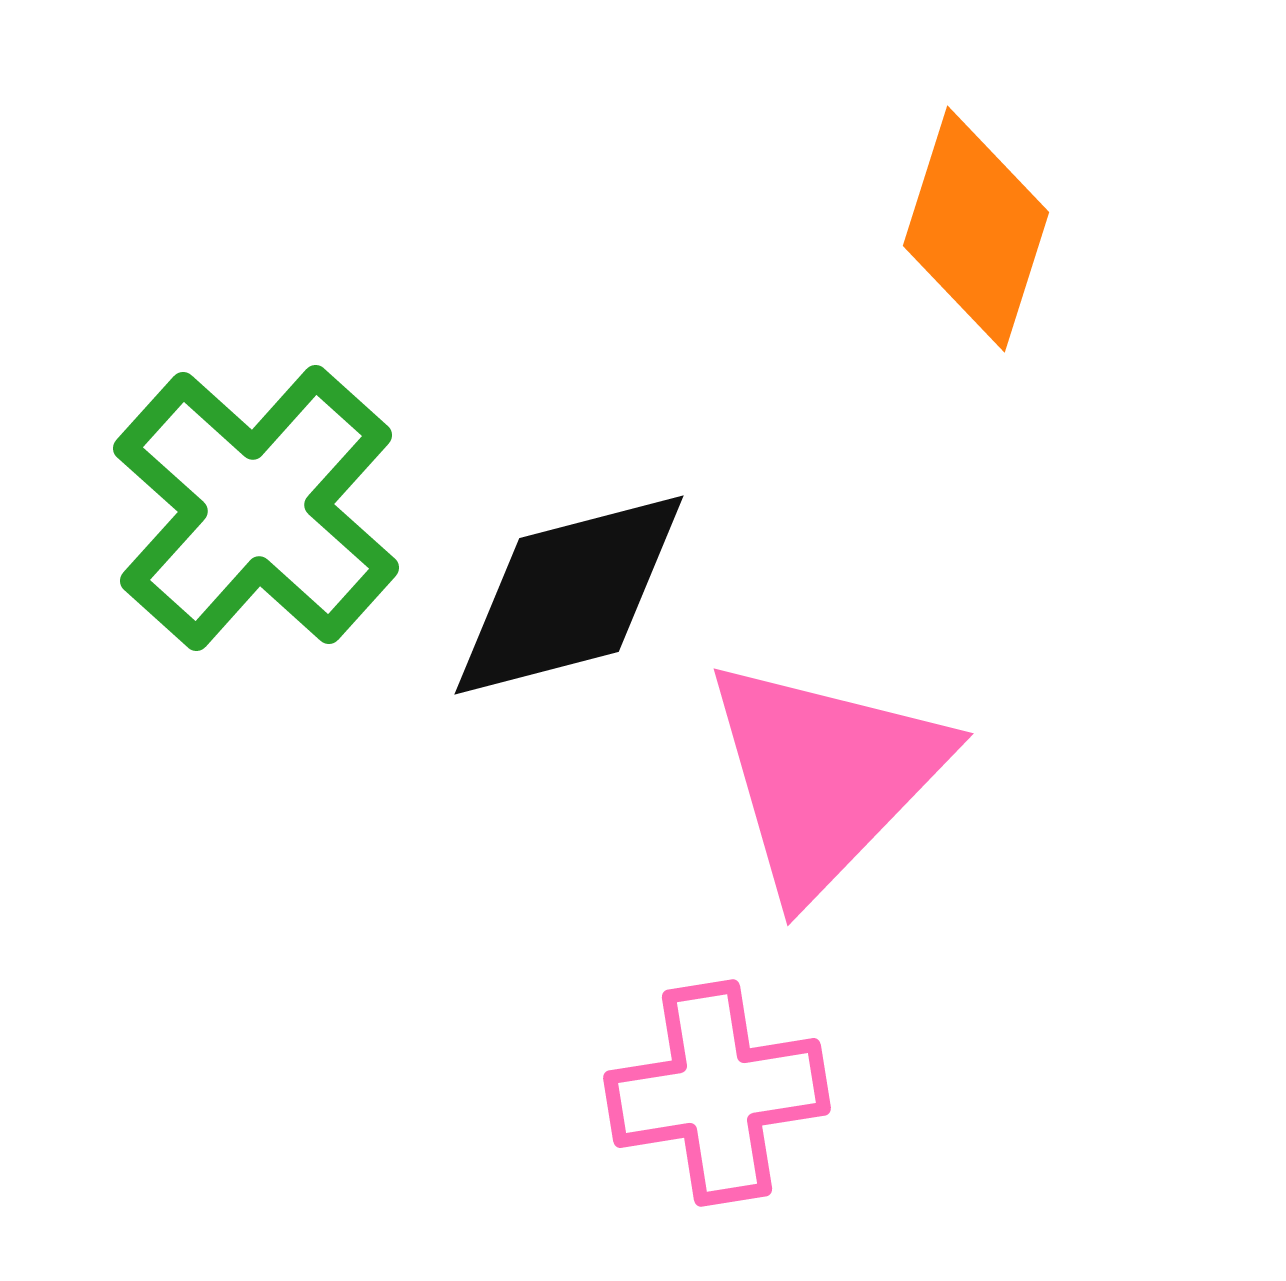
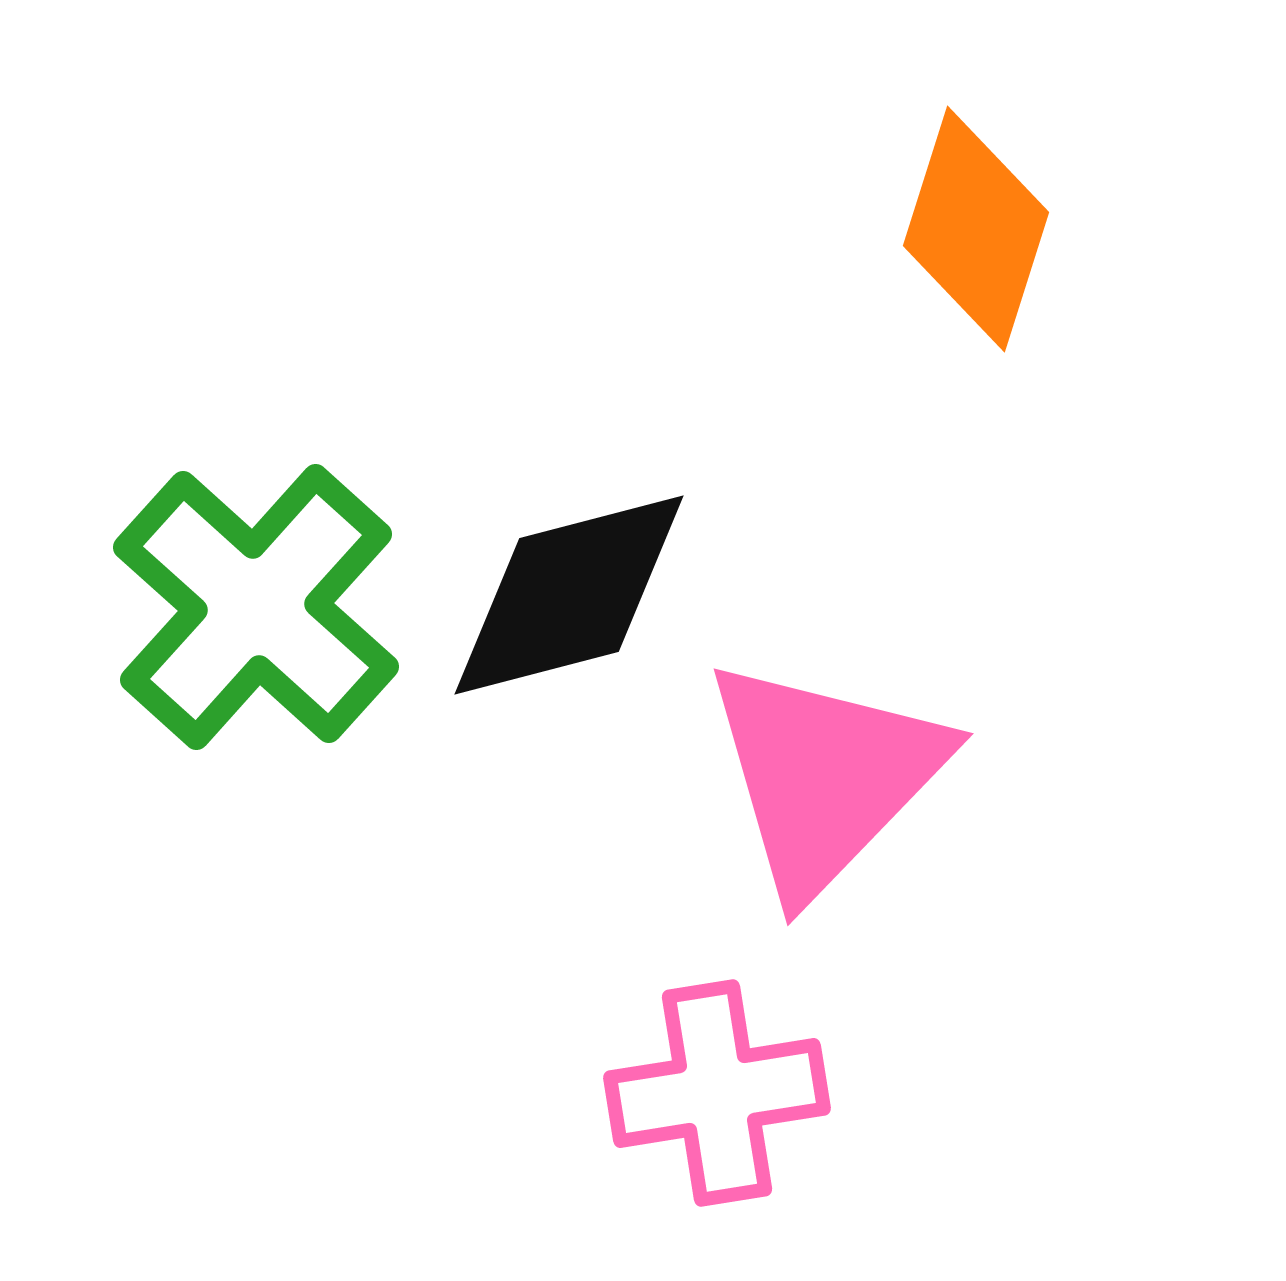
green cross: moved 99 px down
